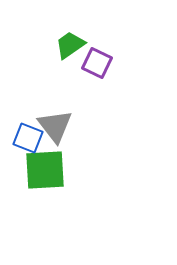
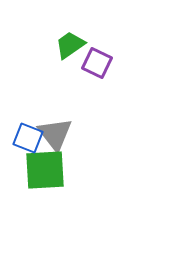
gray triangle: moved 8 px down
